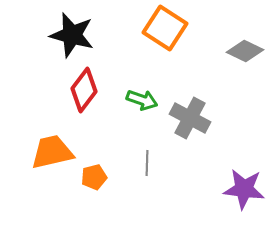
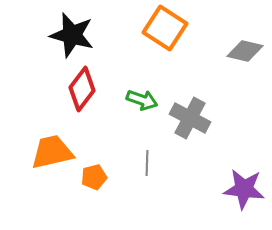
gray diamond: rotated 12 degrees counterclockwise
red diamond: moved 2 px left, 1 px up
